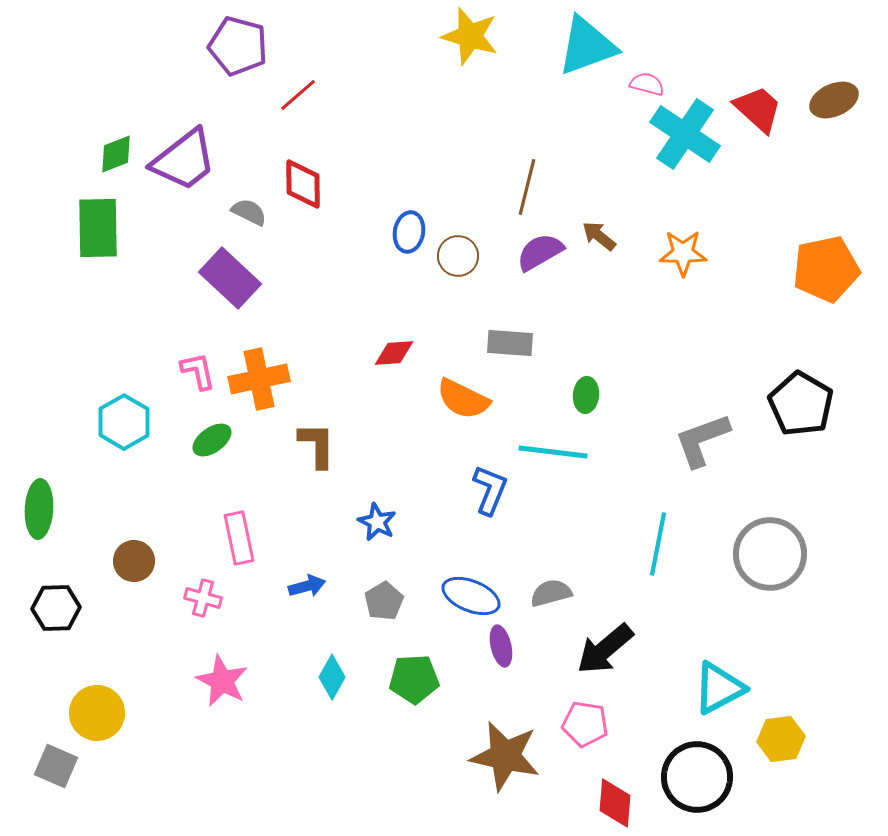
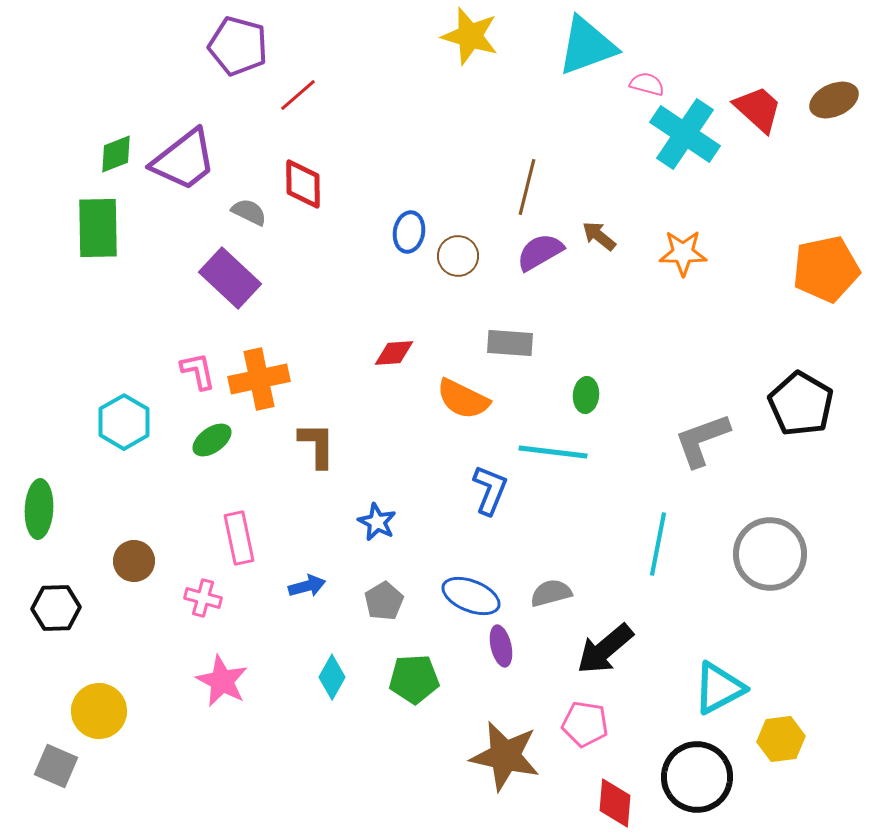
yellow circle at (97, 713): moved 2 px right, 2 px up
